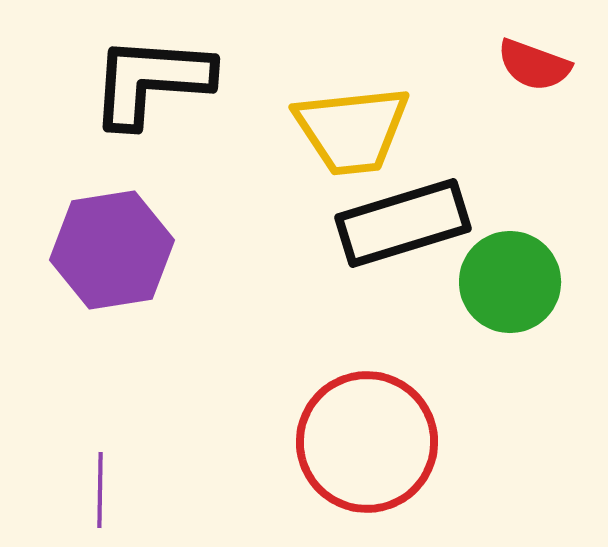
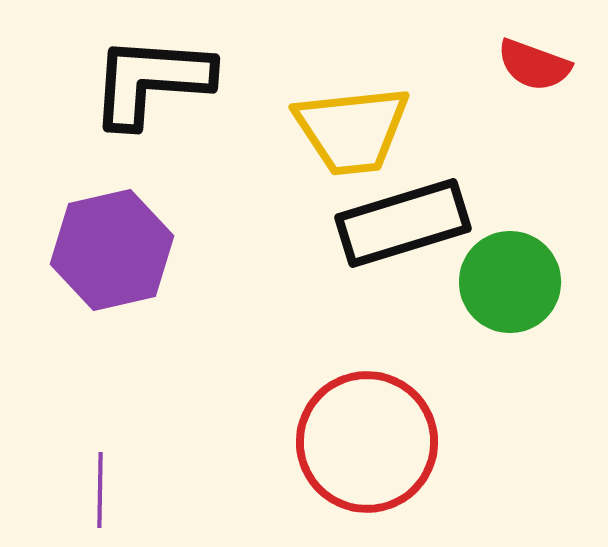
purple hexagon: rotated 4 degrees counterclockwise
